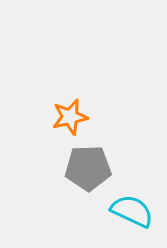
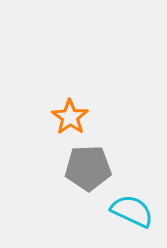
orange star: rotated 24 degrees counterclockwise
